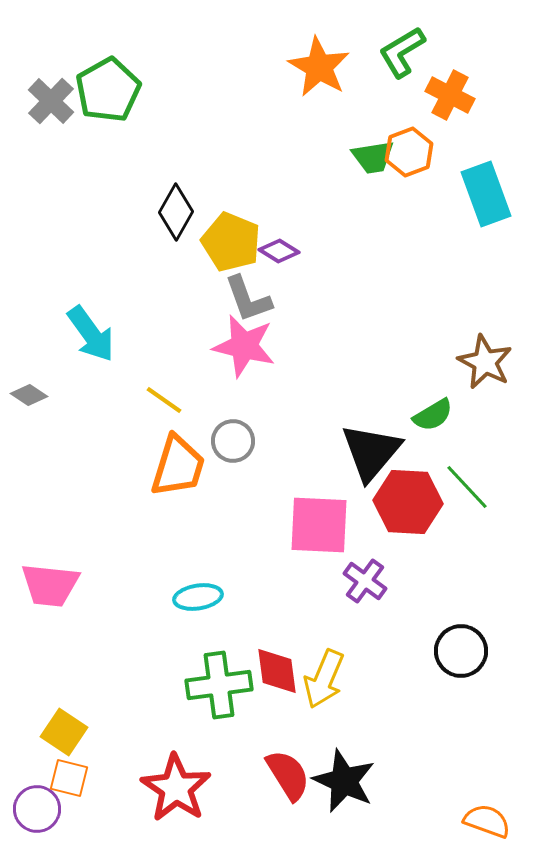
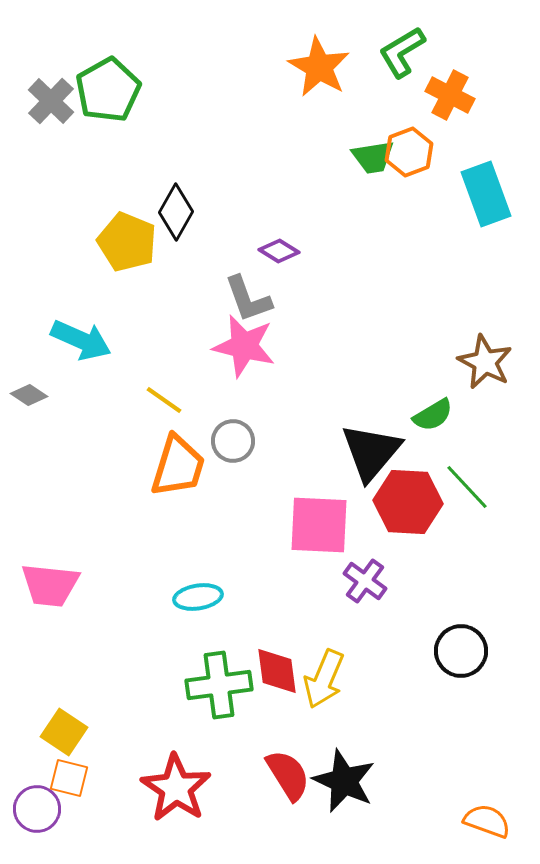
yellow pentagon: moved 104 px left
cyan arrow: moved 10 px left, 6 px down; rotated 30 degrees counterclockwise
